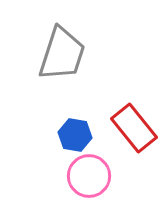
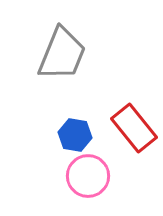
gray trapezoid: rotated 4 degrees clockwise
pink circle: moved 1 px left
